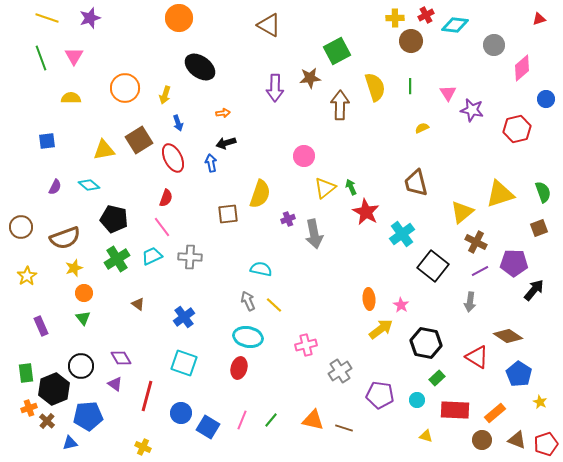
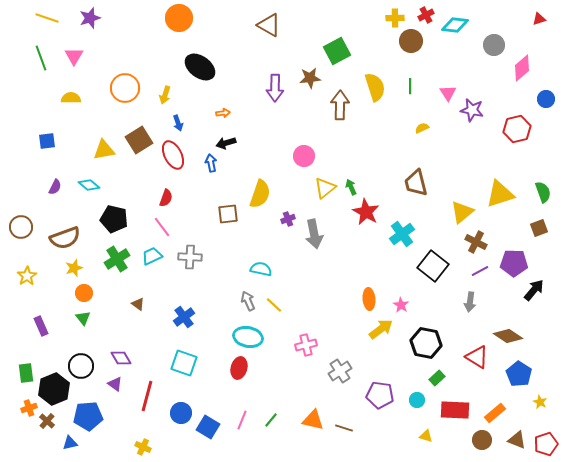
red ellipse at (173, 158): moved 3 px up
